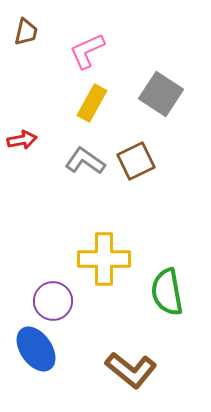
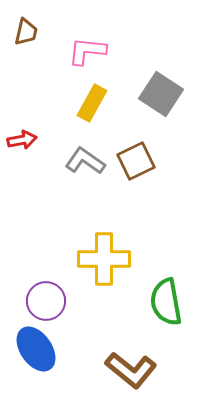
pink L-shape: rotated 30 degrees clockwise
green semicircle: moved 1 px left, 10 px down
purple circle: moved 7 px left
